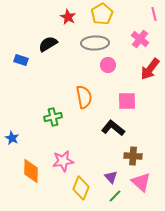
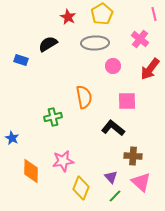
pink circle: moved 5 px right, 1 px down
